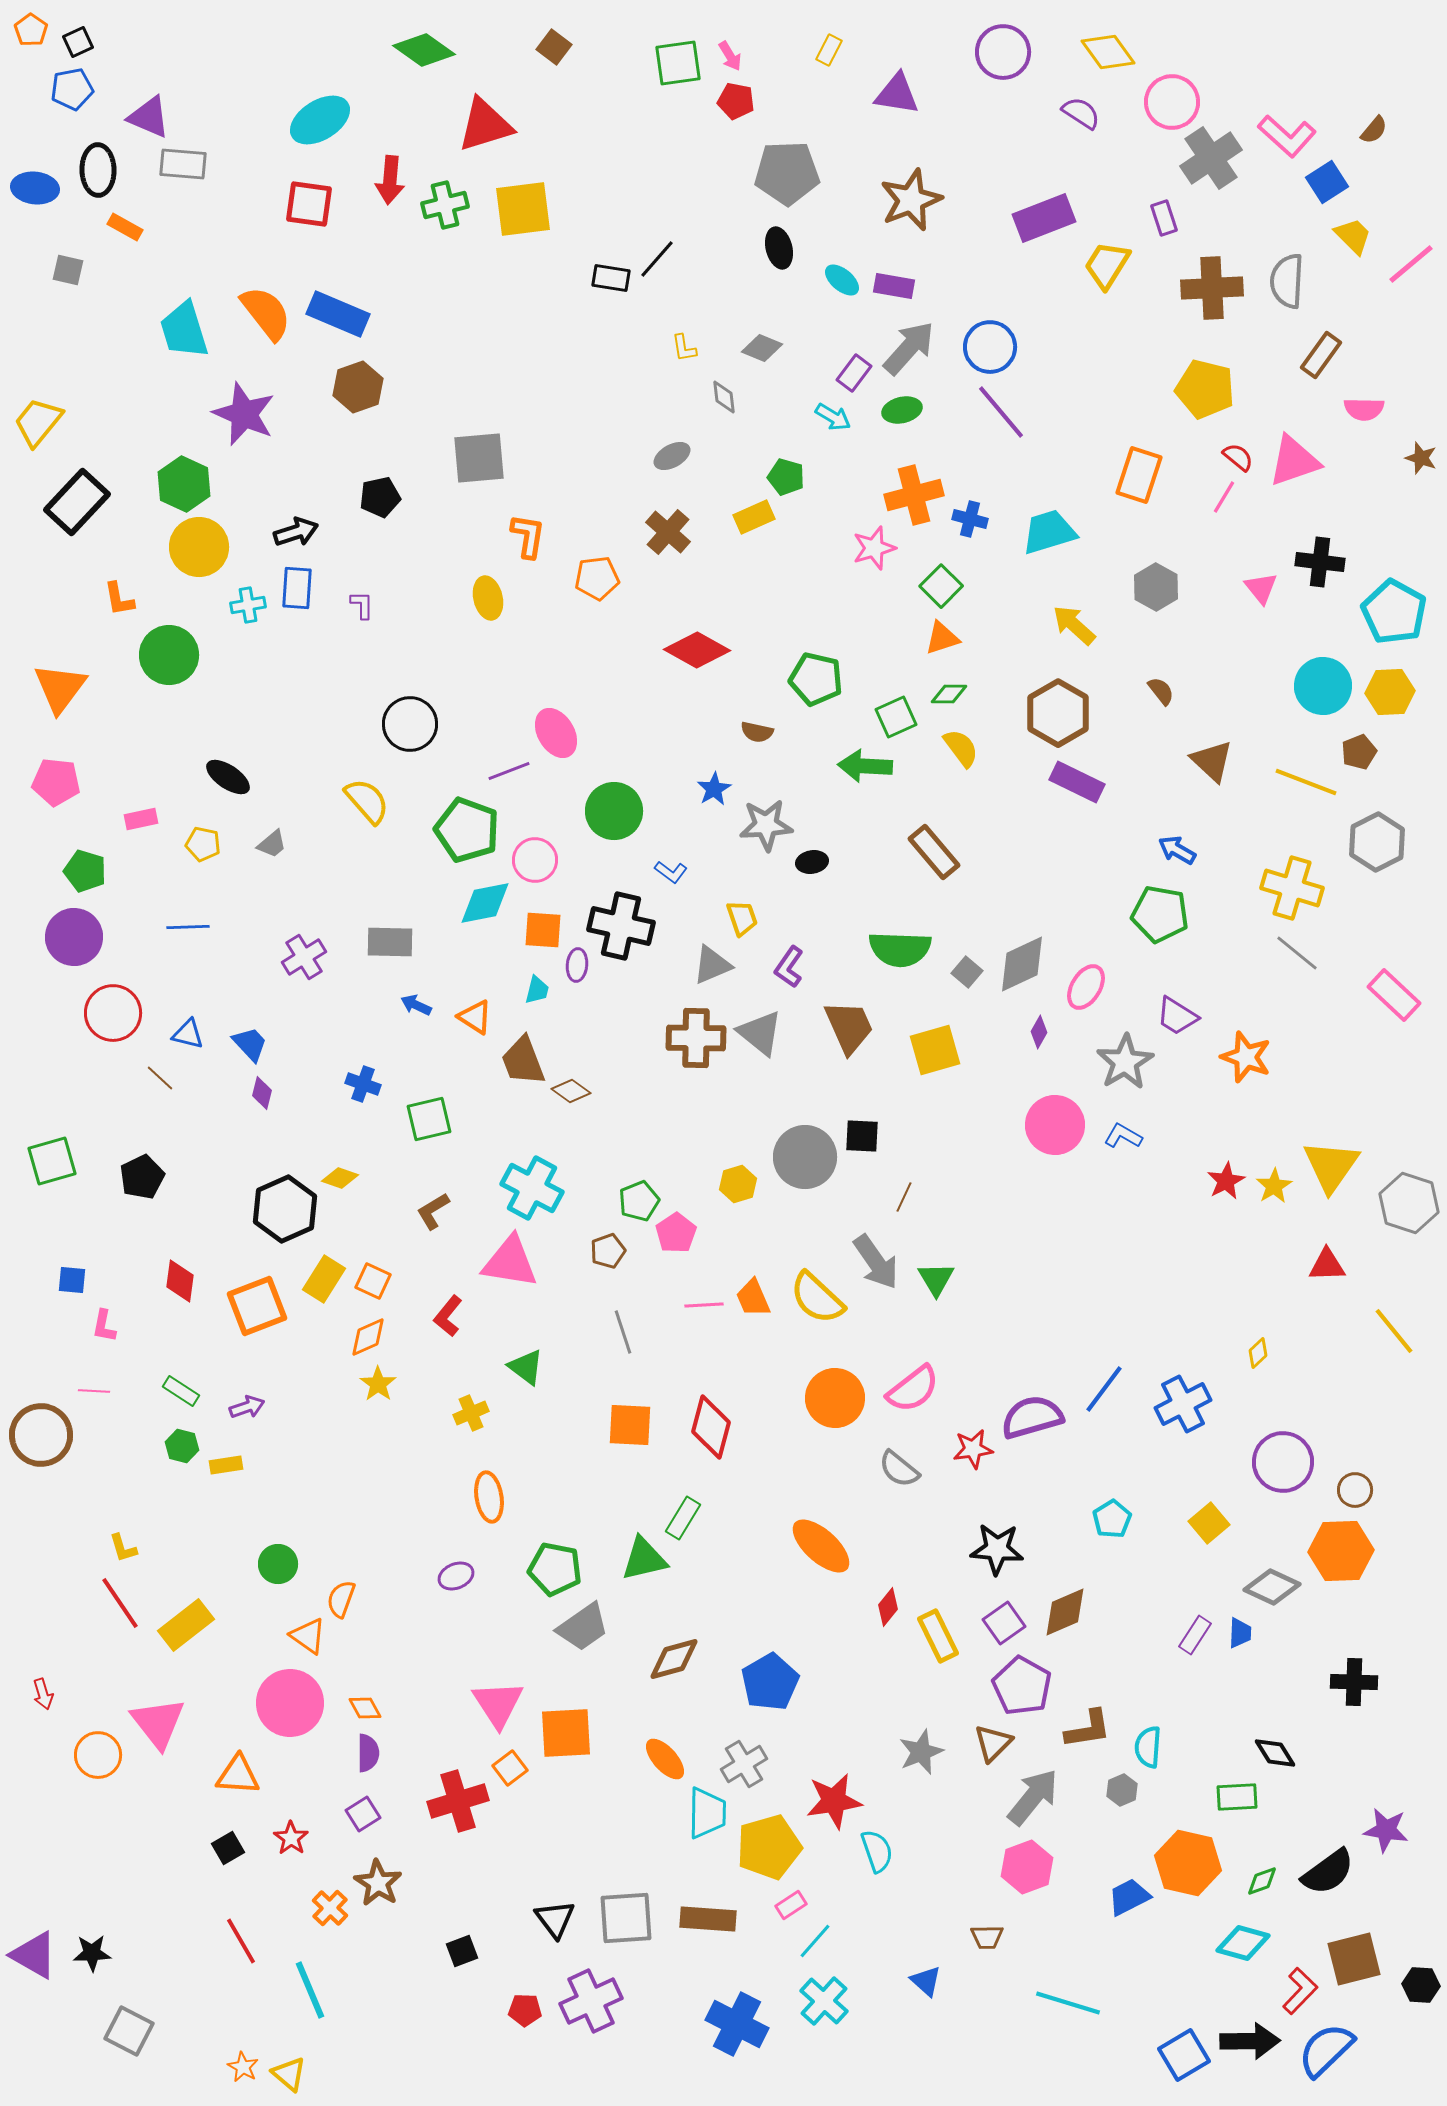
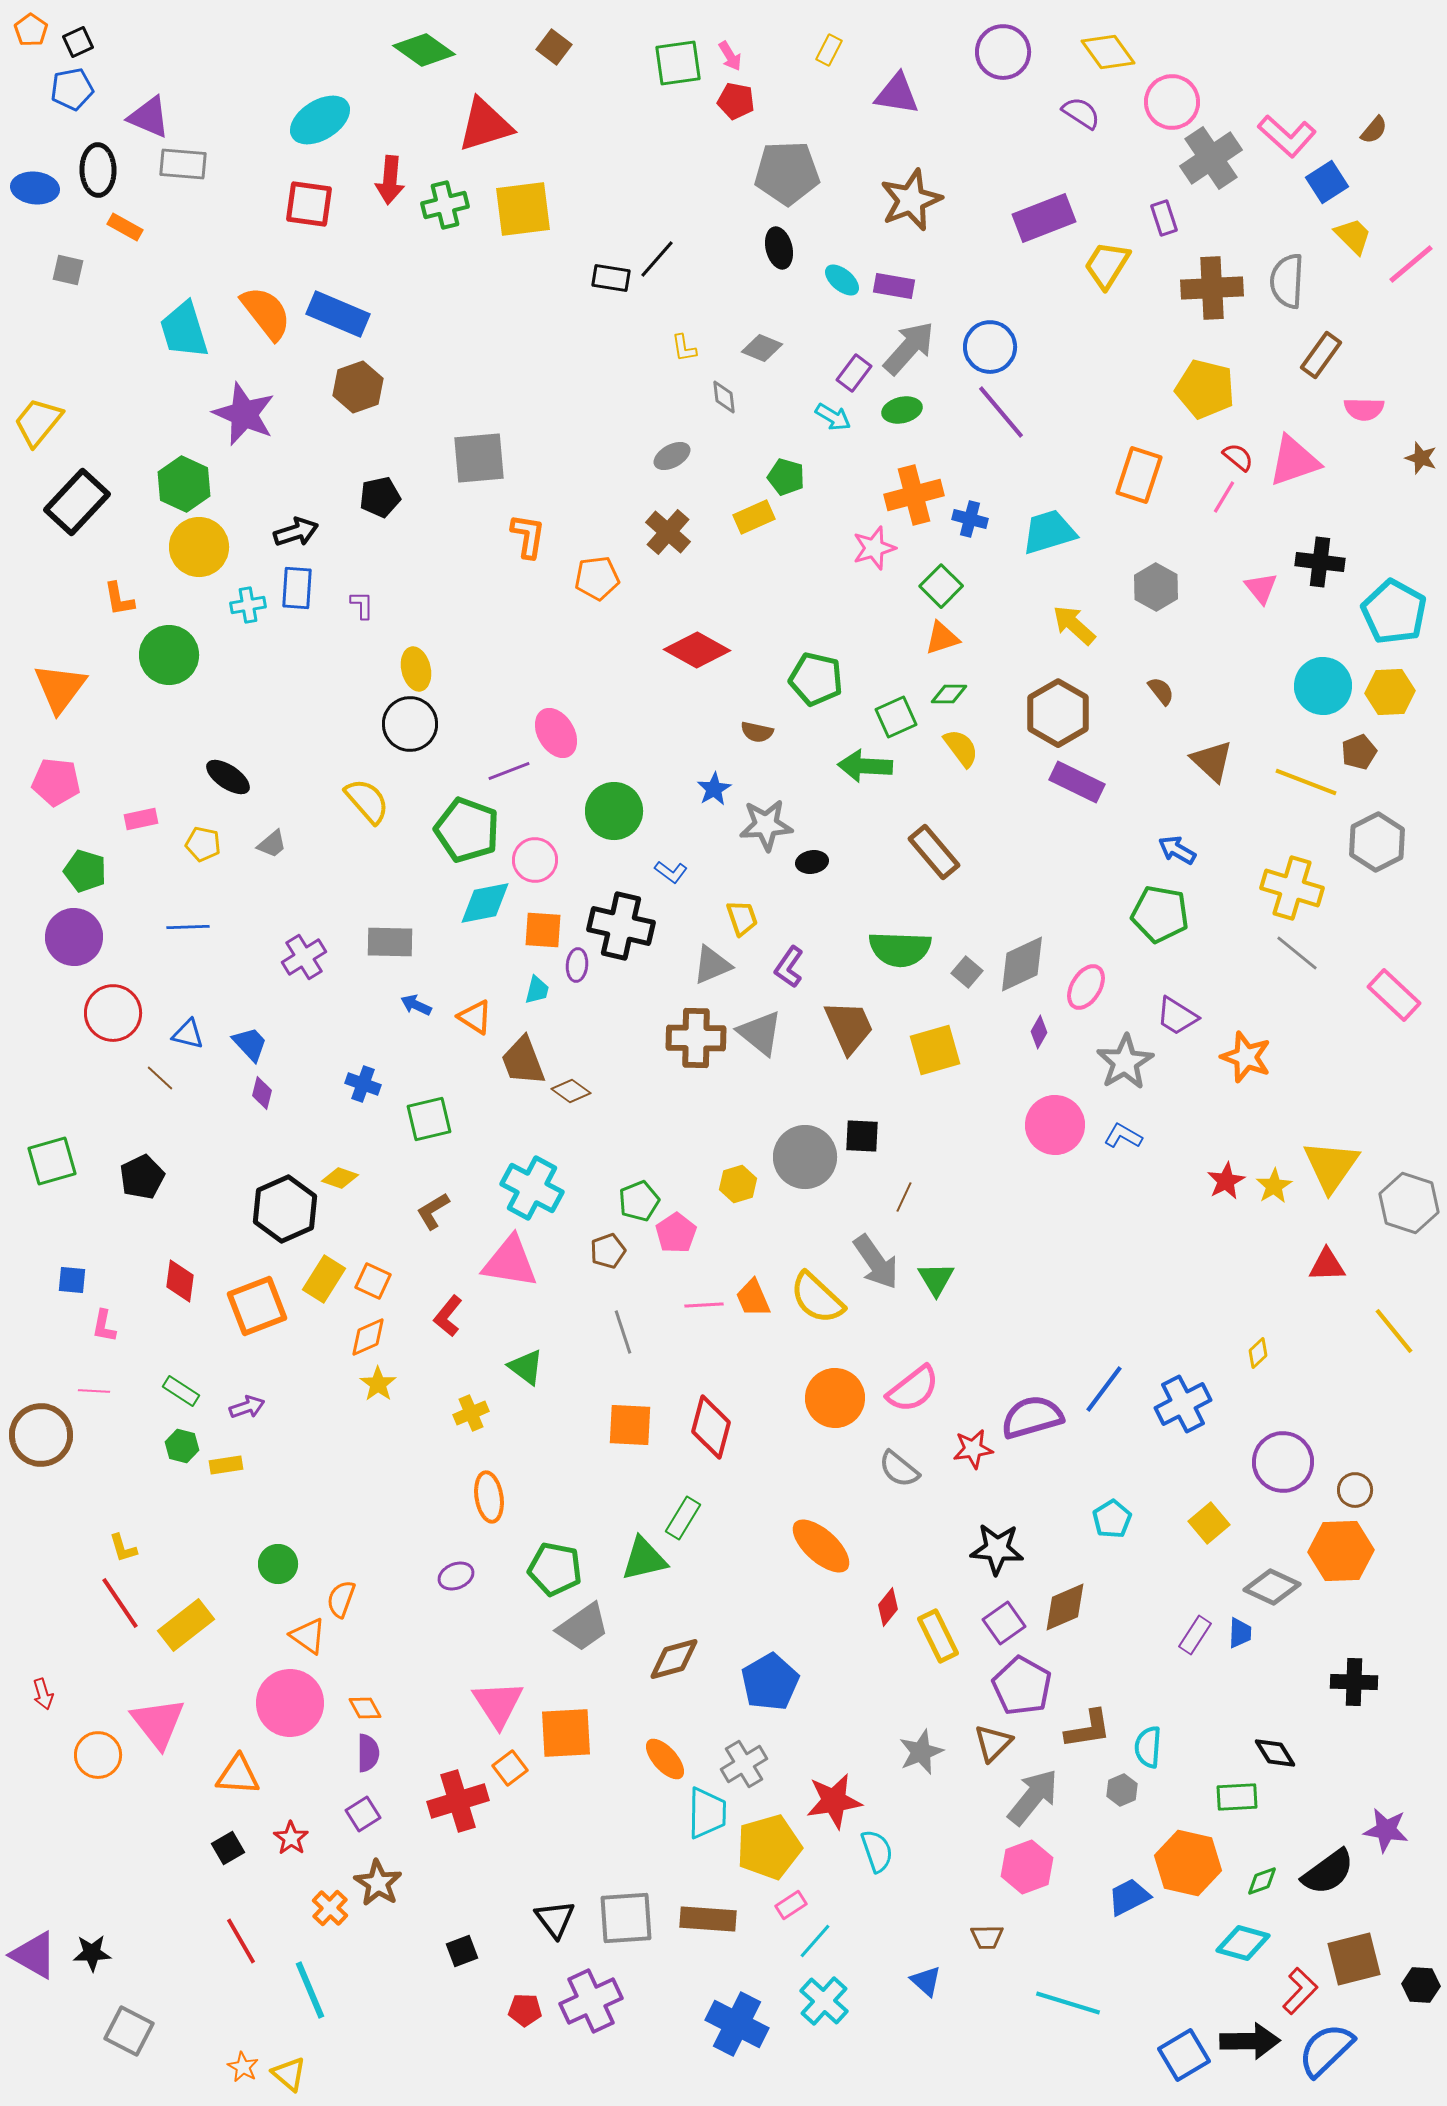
yellow ellipse at (488, 598): moved 72 px left, 71 px down
brown diamond at (1065, 1612): moved 5 px up
